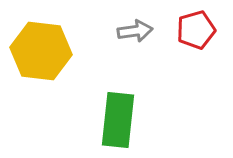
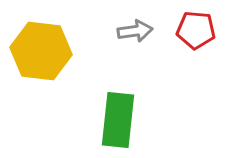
red pentagon: rotated 21 degrees clockwise
